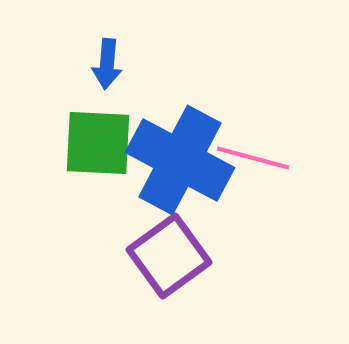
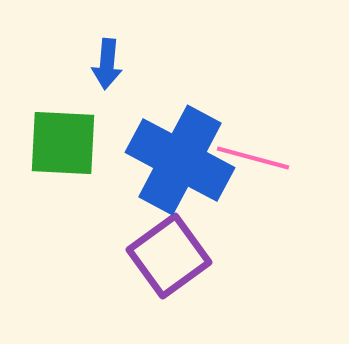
green square: moved 35 px left
